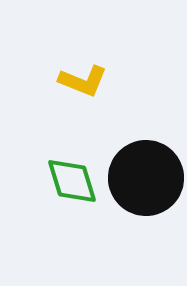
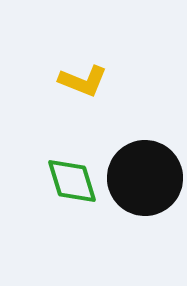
black circle: moved 1 px left
